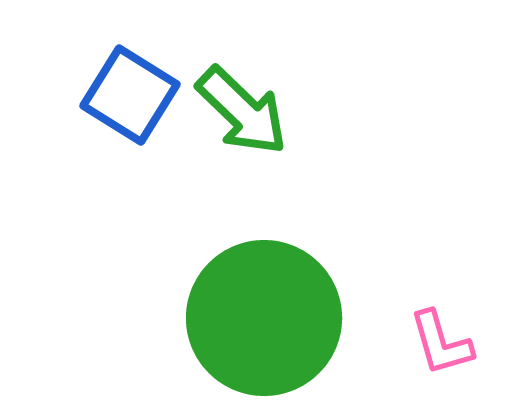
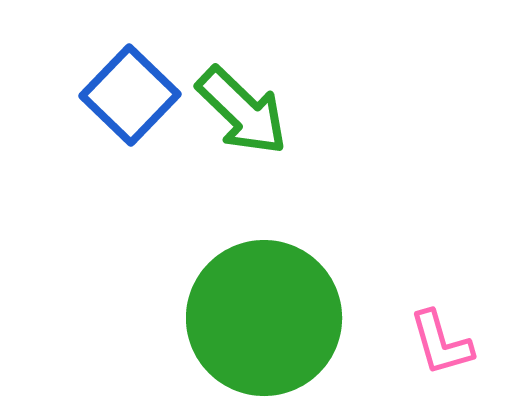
blue square: rotated 12 degrees clockwise
